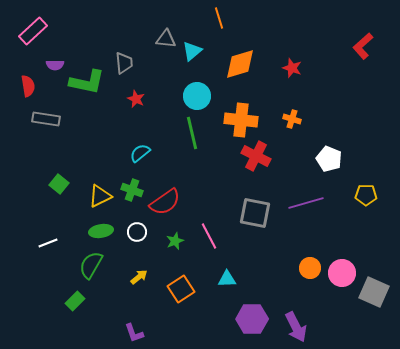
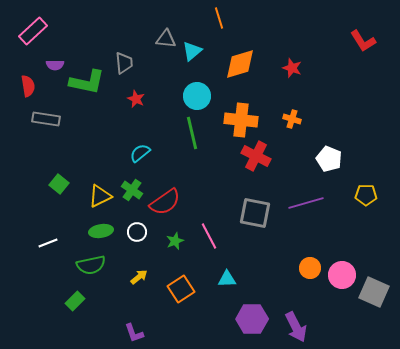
red L-shape at (363, 46): moved 5 px up; rotated 80 degrees counterclockwise
green cross at (132, 190): rotated 15 degrees clockwise
green semicircle at (91, 265): rotated 132 degrees counterclockwise
pink circle at (342, 273): moved 2 px down
